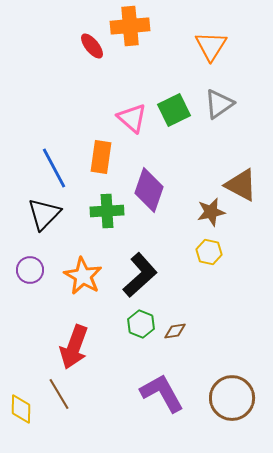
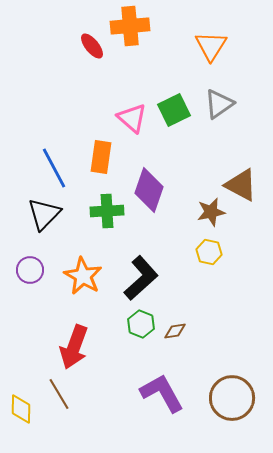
black L-shape: moved 1 px right, 3 px down
